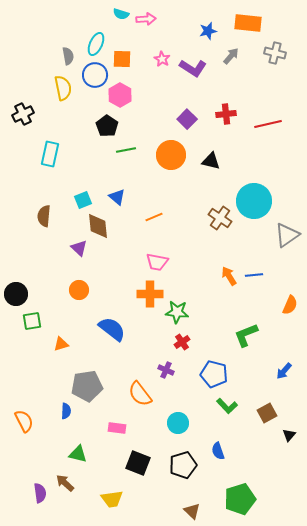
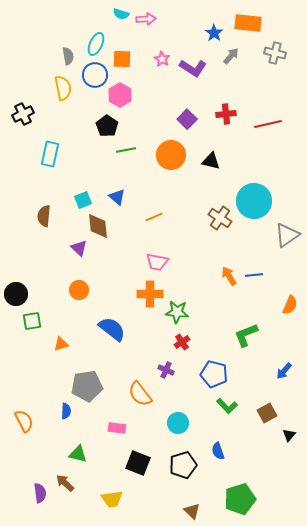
blue star at (208, 31): moved 6 px right, 2 px down; rotated 24 degrees counterclockwise
